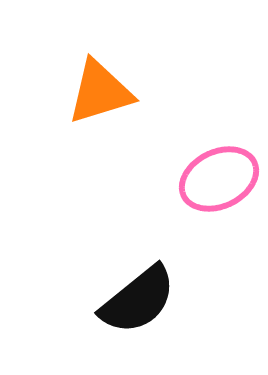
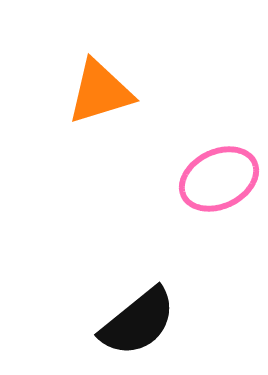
black semicircle: moved 22 px down
